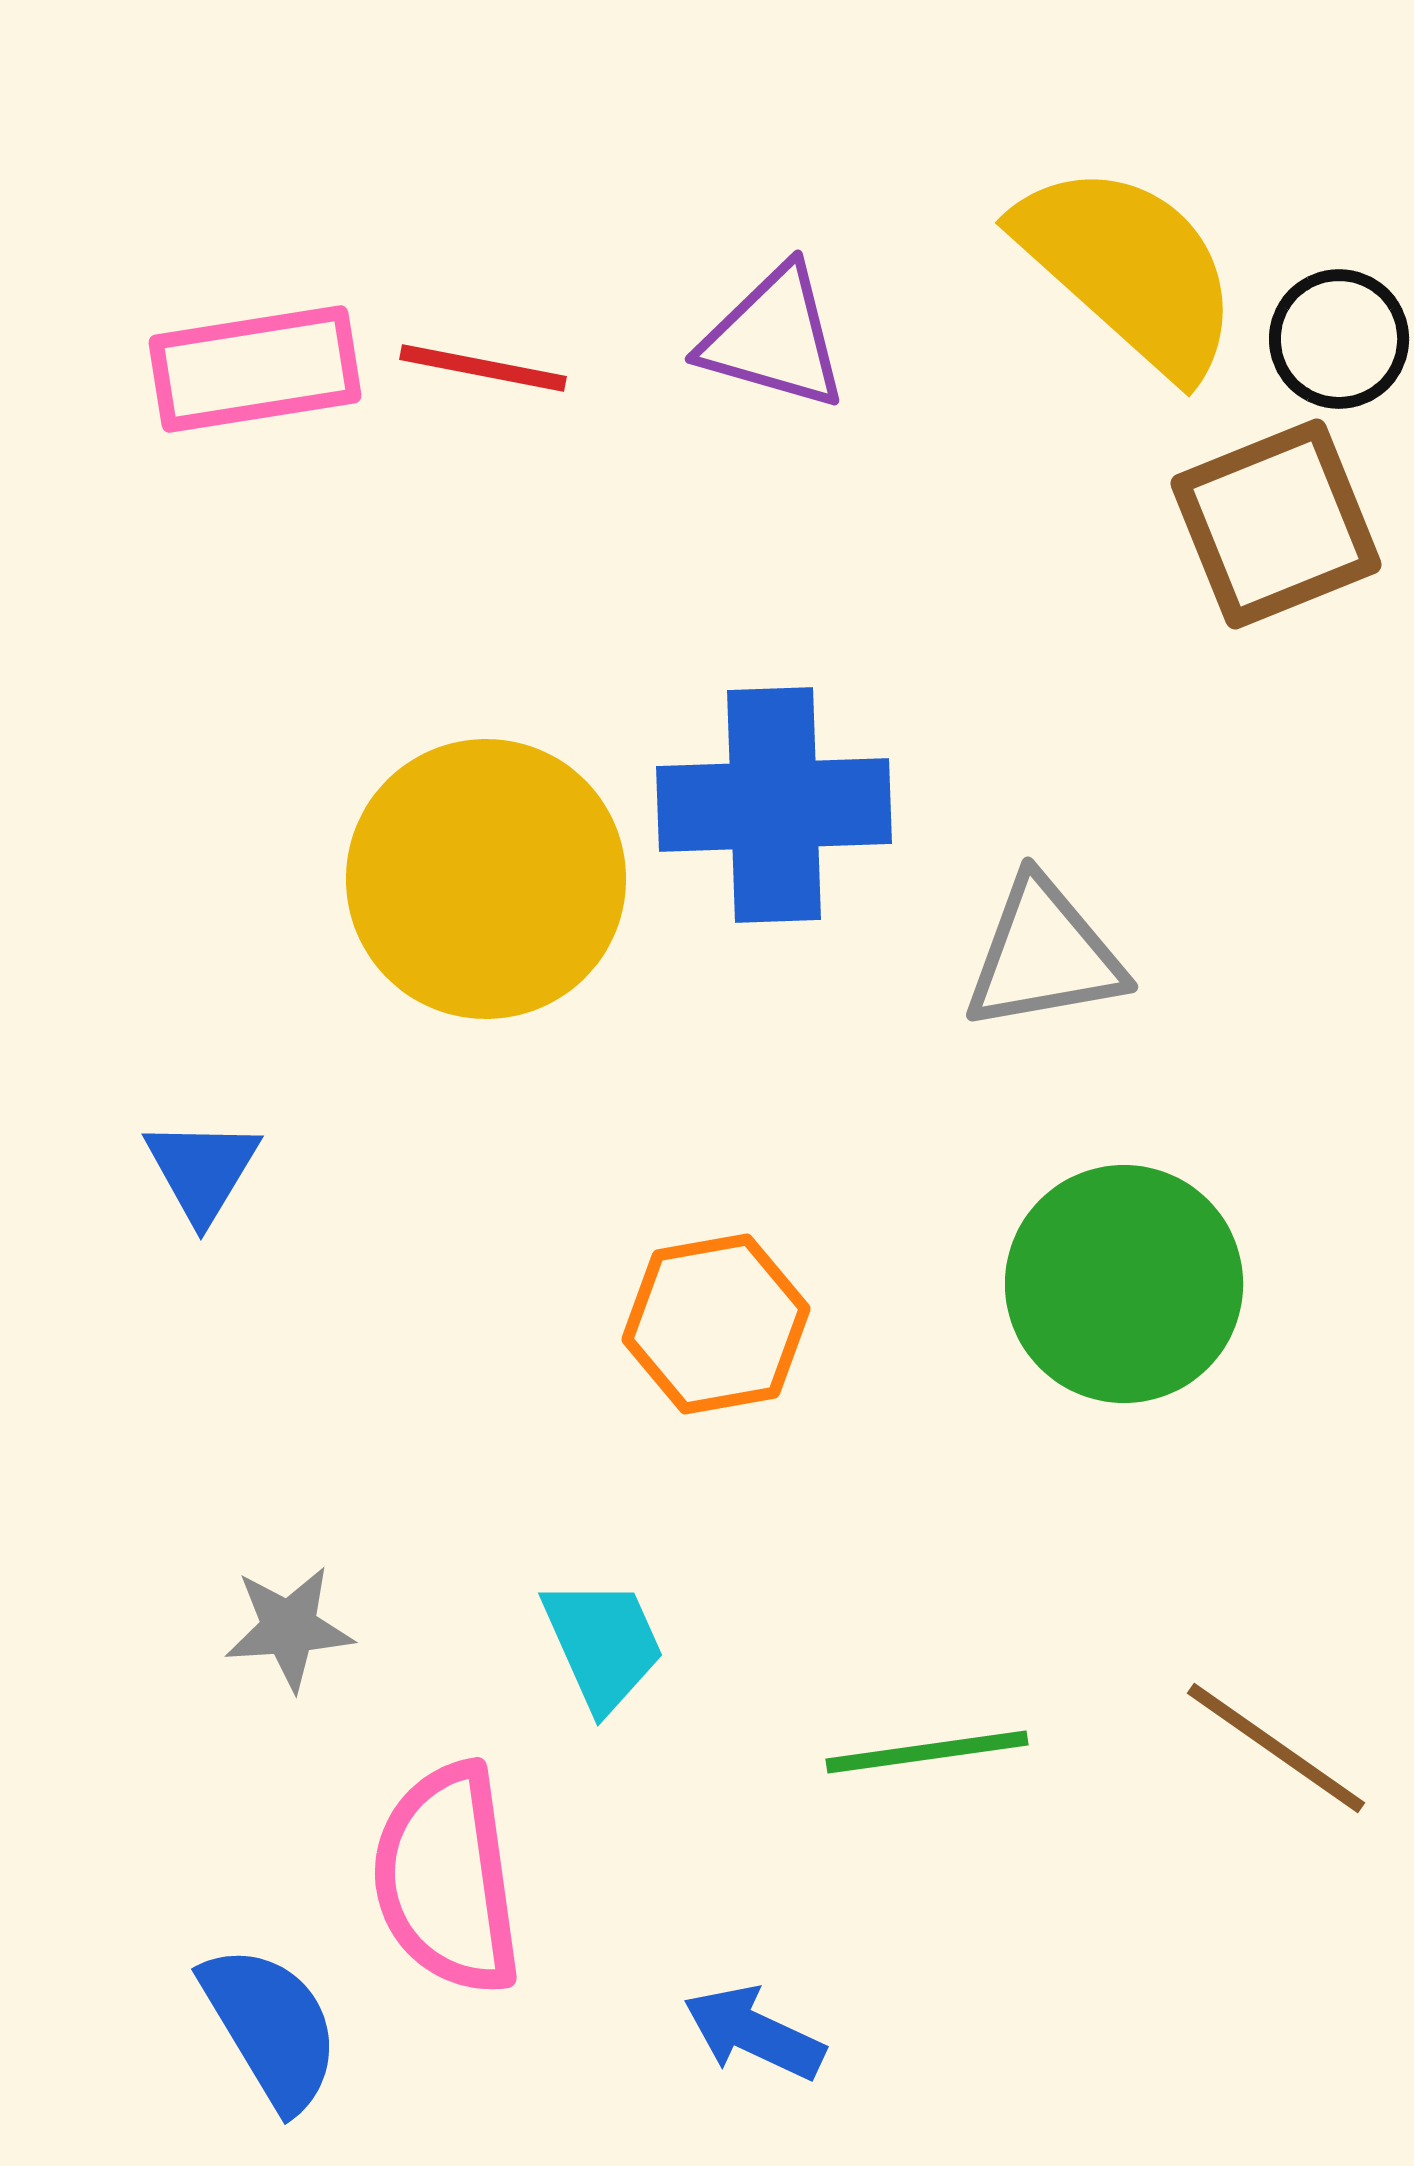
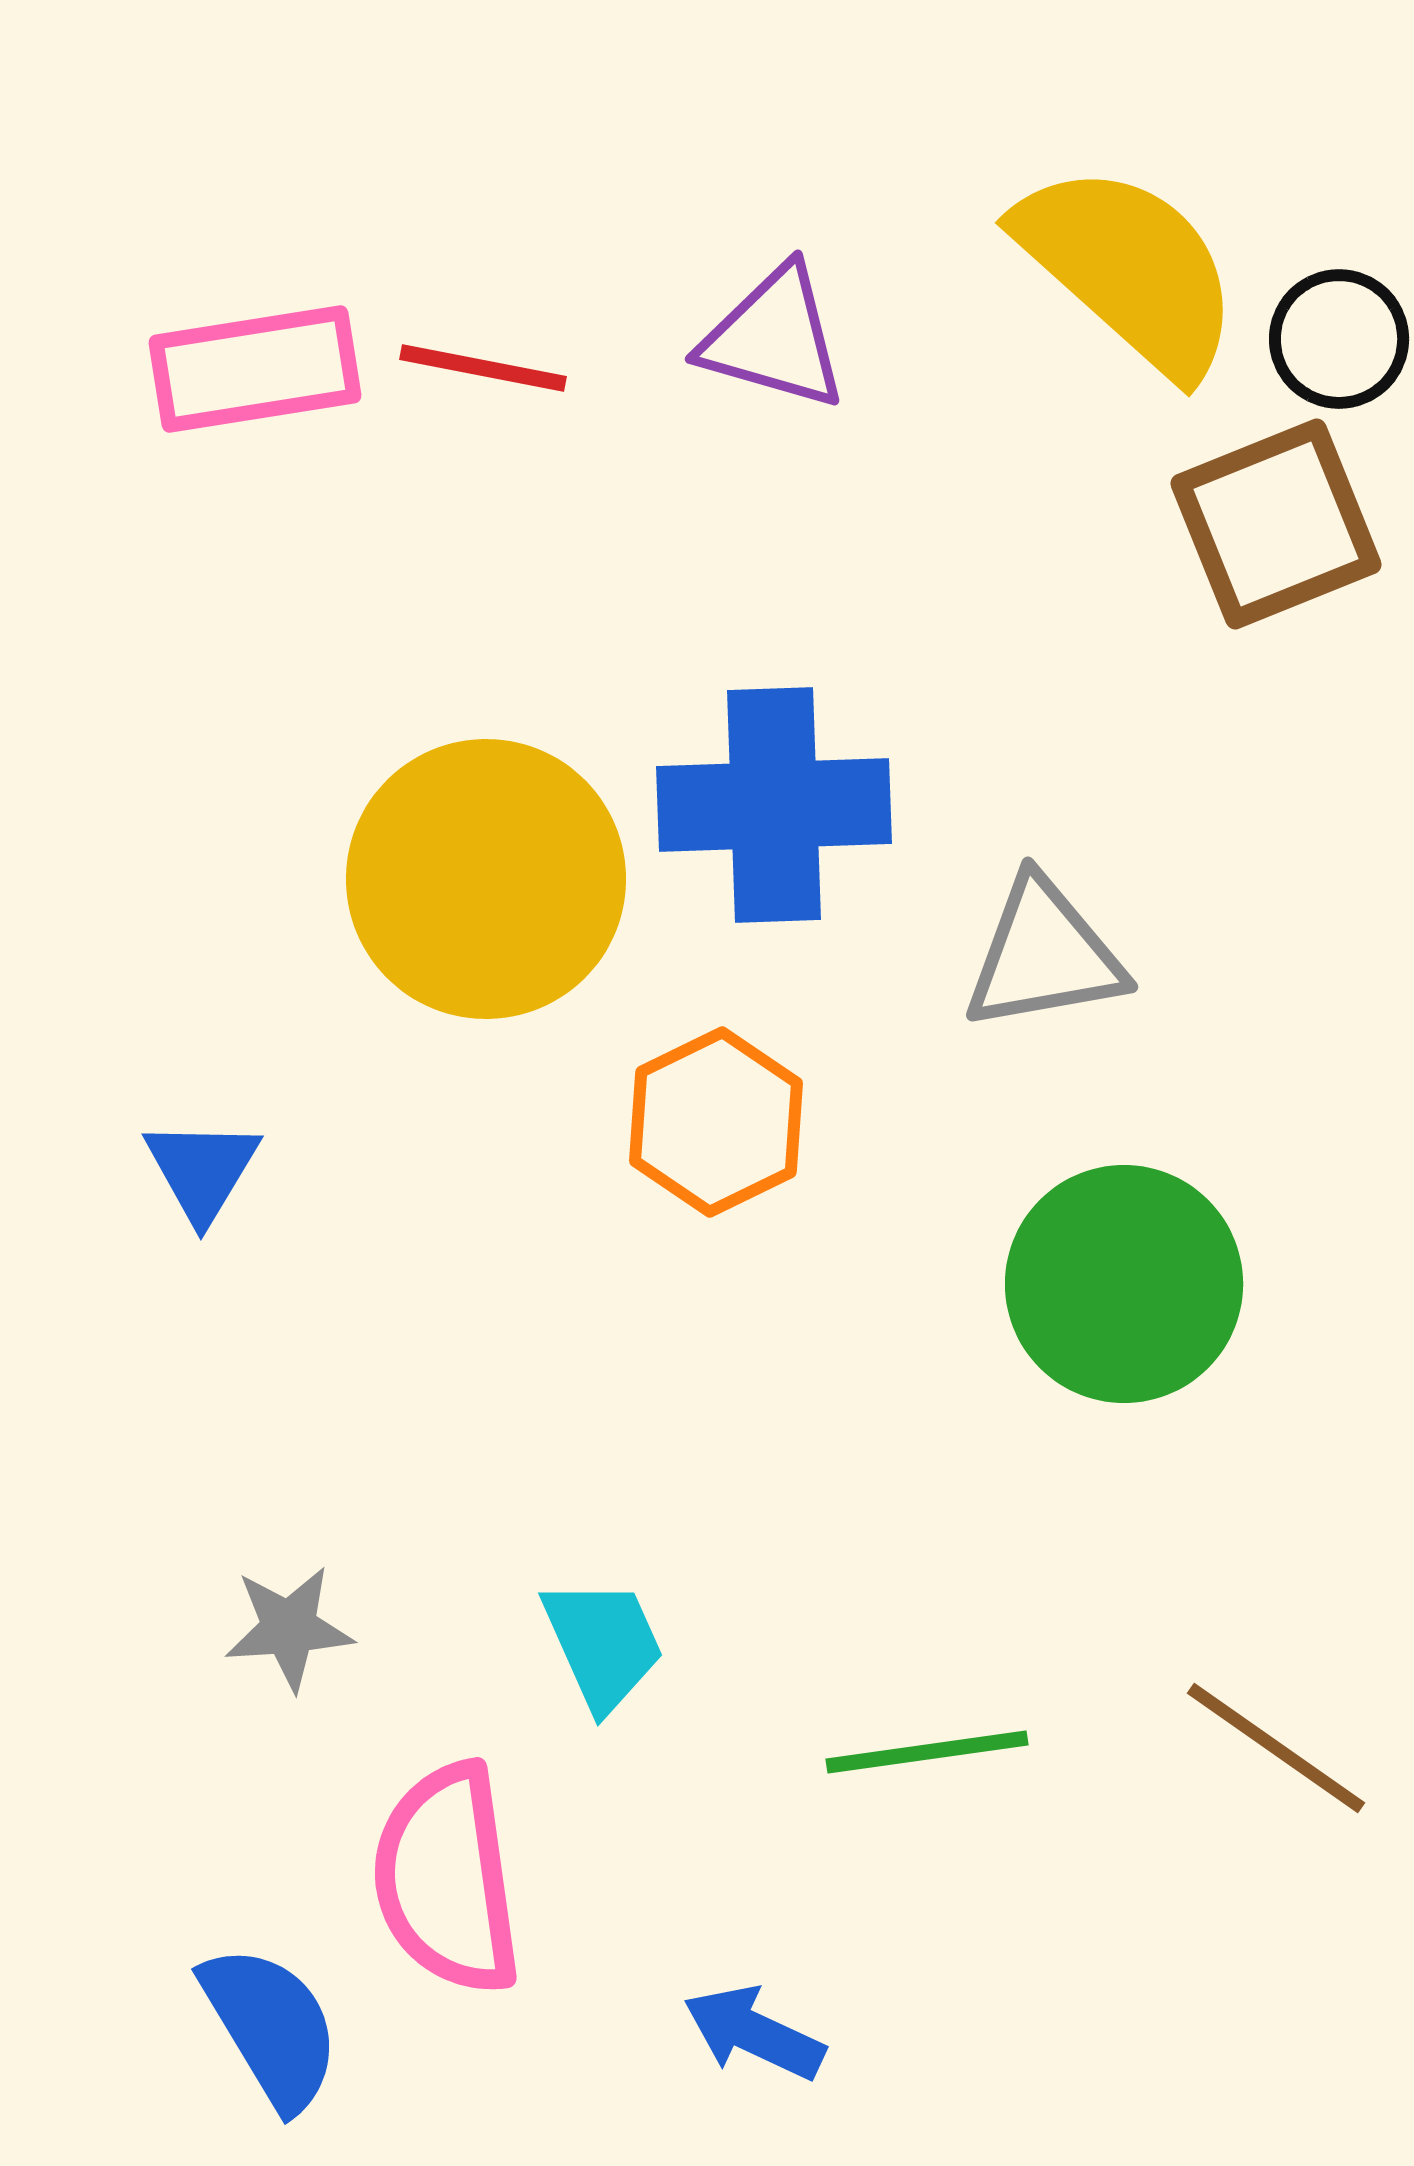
orange hexagon: moved 202 px up; rotated 16 degrees counterclockwise
